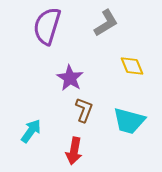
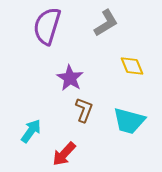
red arrow: moved 10 px left, 3 px down; rotated 32 degrees clockwise
